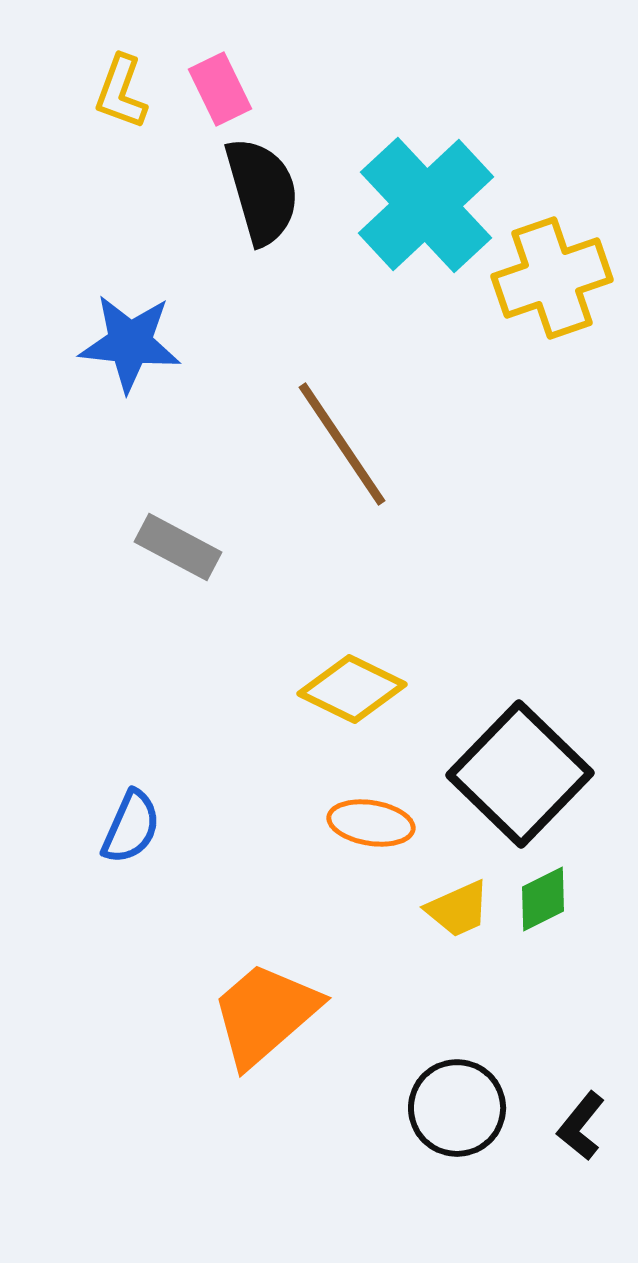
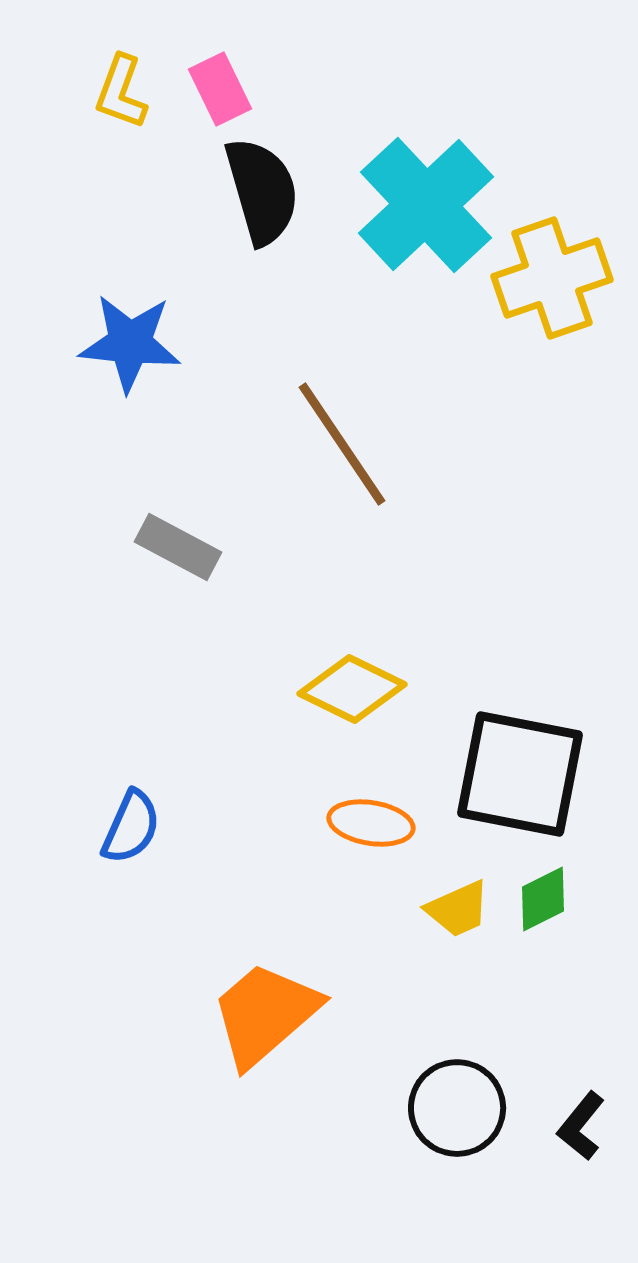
black square: rotated 33 degrees counterclockwise
